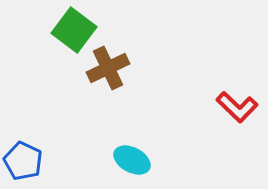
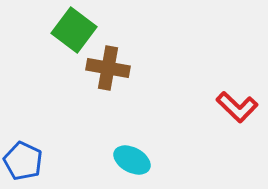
brown cross: rotated 36 degrees clockwise
